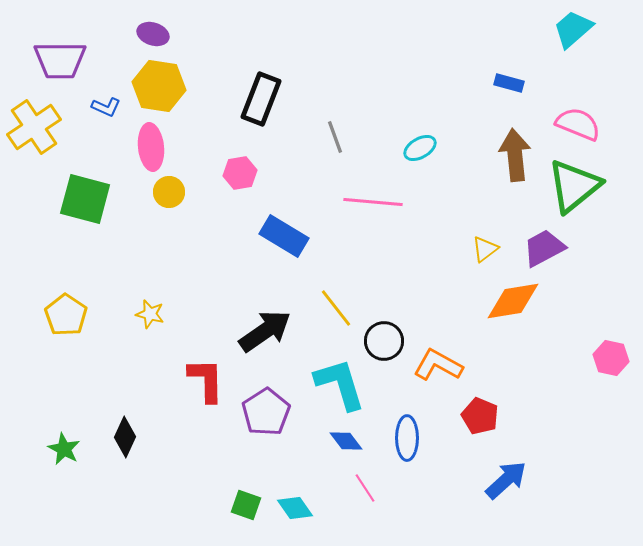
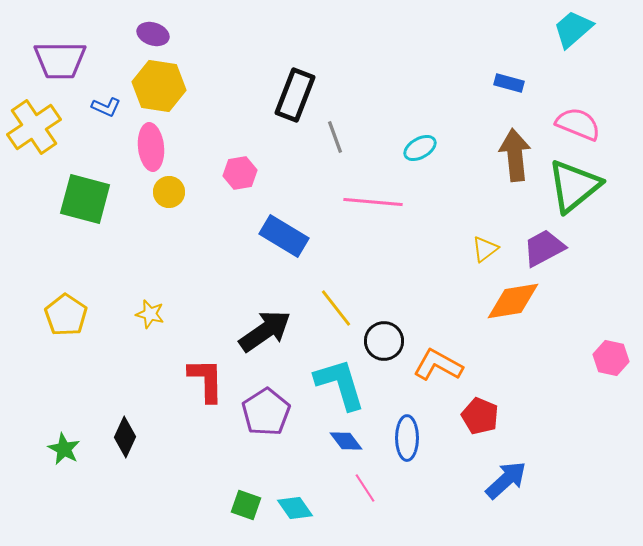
black rectangle at (261, 99): moved 34 px right, 4 px up
